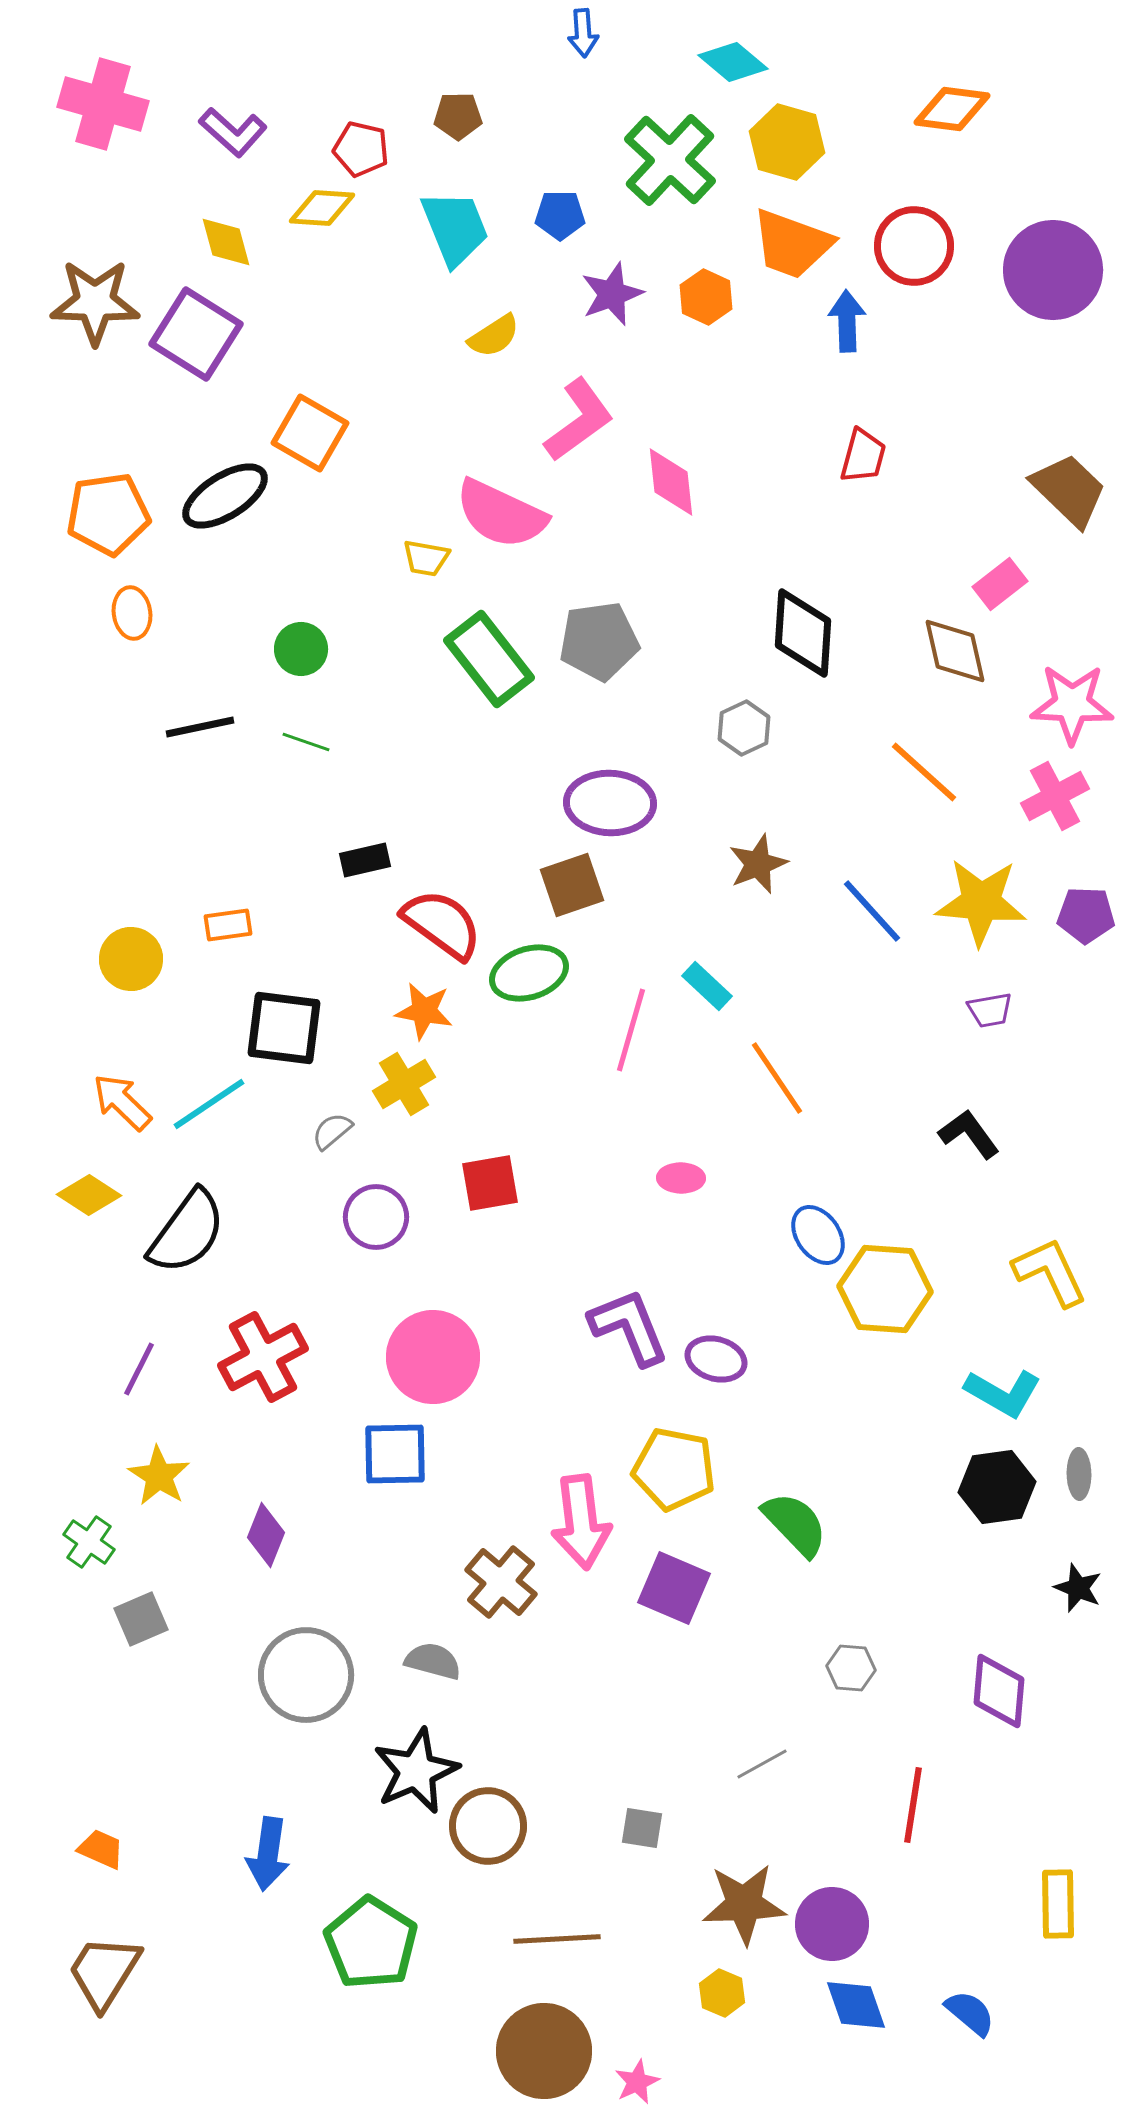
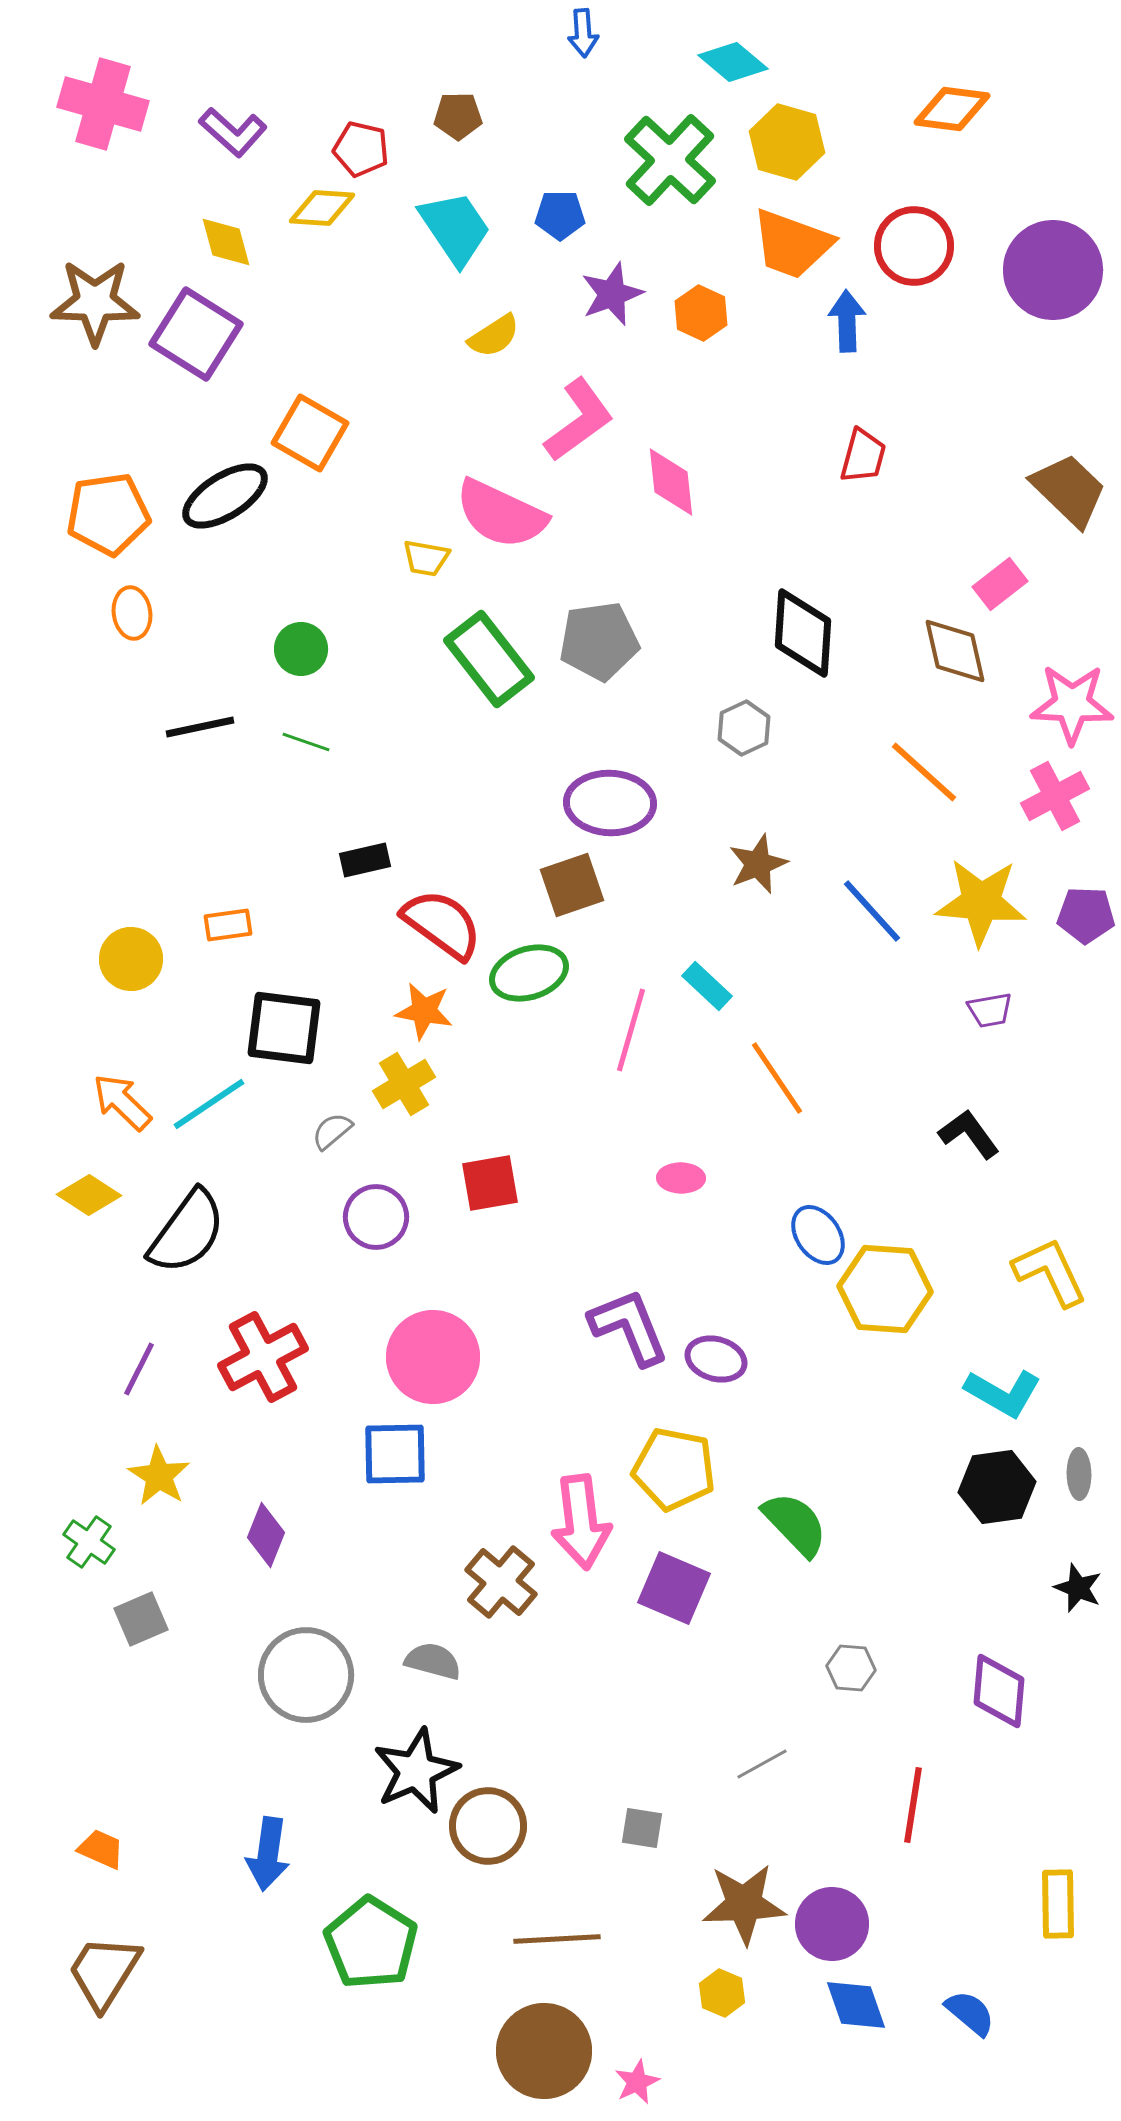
cyan trapezoid at (455, 228): rotated 12 degrees counterclockwise
orange hexagon at (706, 297): moved 5 px left, 16 px down
